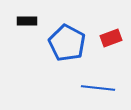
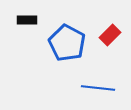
black rectangle: moved 1 px up
red rectangle: moved 1 px left, 3 px up; rotated 25 degrees counterclockwise
